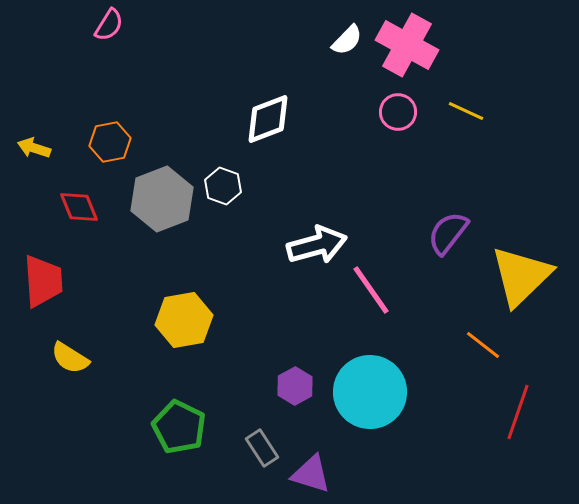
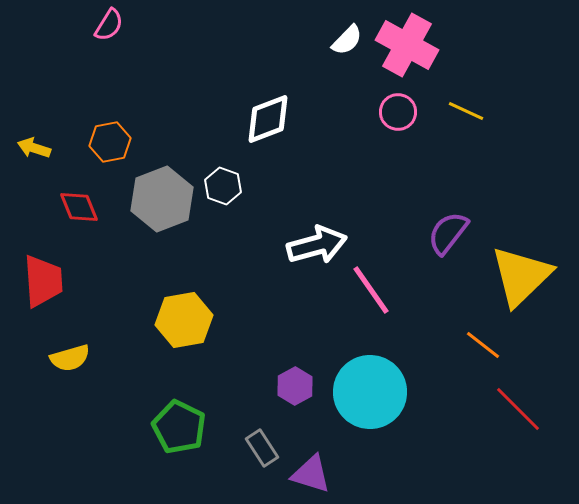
yellow semicircle: rotated 48 degrees counterclockwise
red line: moved 3 px up; rotated 64 degrees counterclockwise
